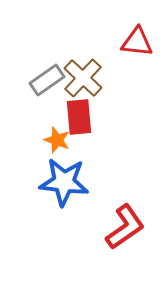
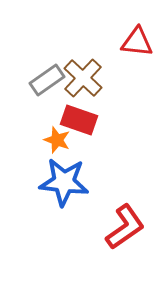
red rectangle: moved 3 px down; rotated 66 degrees counterclockwise
